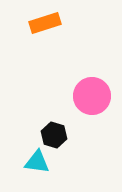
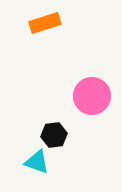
black hexagon: rotated 25 degrees counterclockwise
cyan triangle: rotated 12 degrees clockwise
